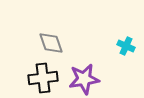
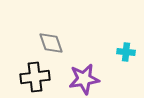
cyan cross: moved 6 px down; rotated 18 degrees counterclockwise
black cross: moved 8 px left, 1 px up
